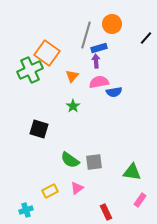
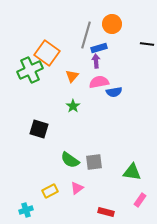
black line: moved 1 px right, 6 px down; rotated 56 degrees clockwise
red rectangle: rotated 49 degrees counterclockwise
